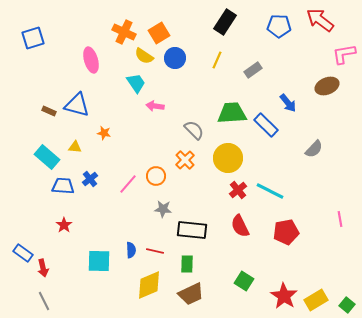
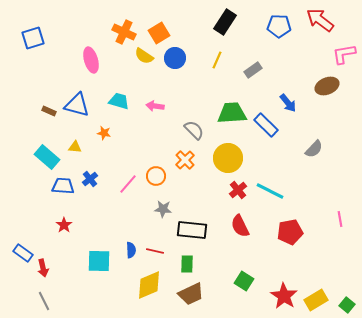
cyan trapezoid at (136, 83): moved 17 px left, 18 px down; rotated 40 degrees counterclockwise
red pentagon at (286, 232): moved 4 px right
